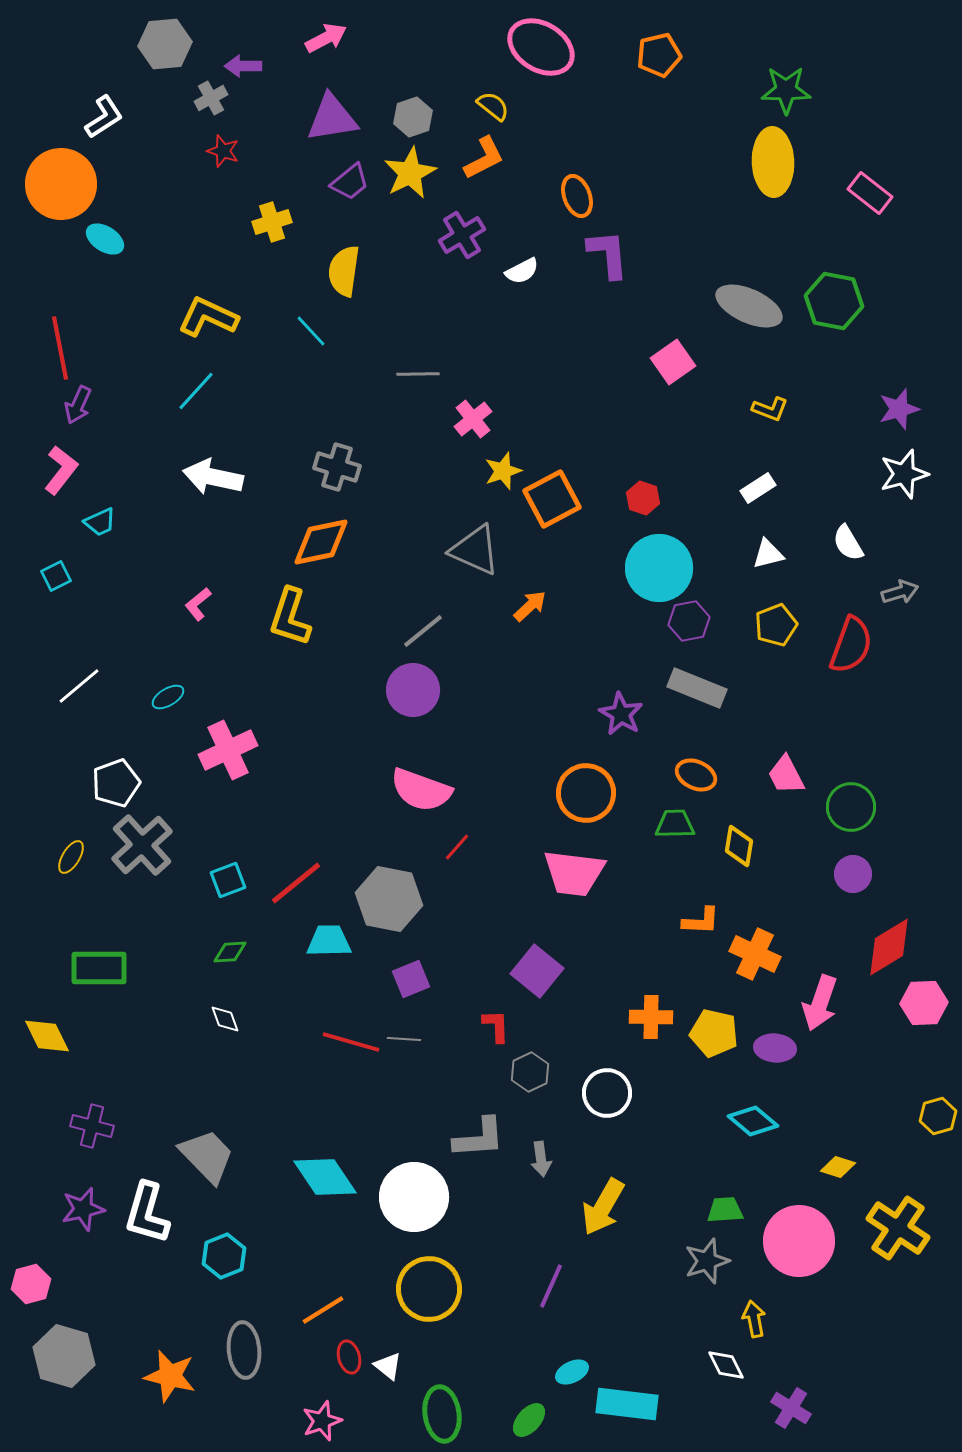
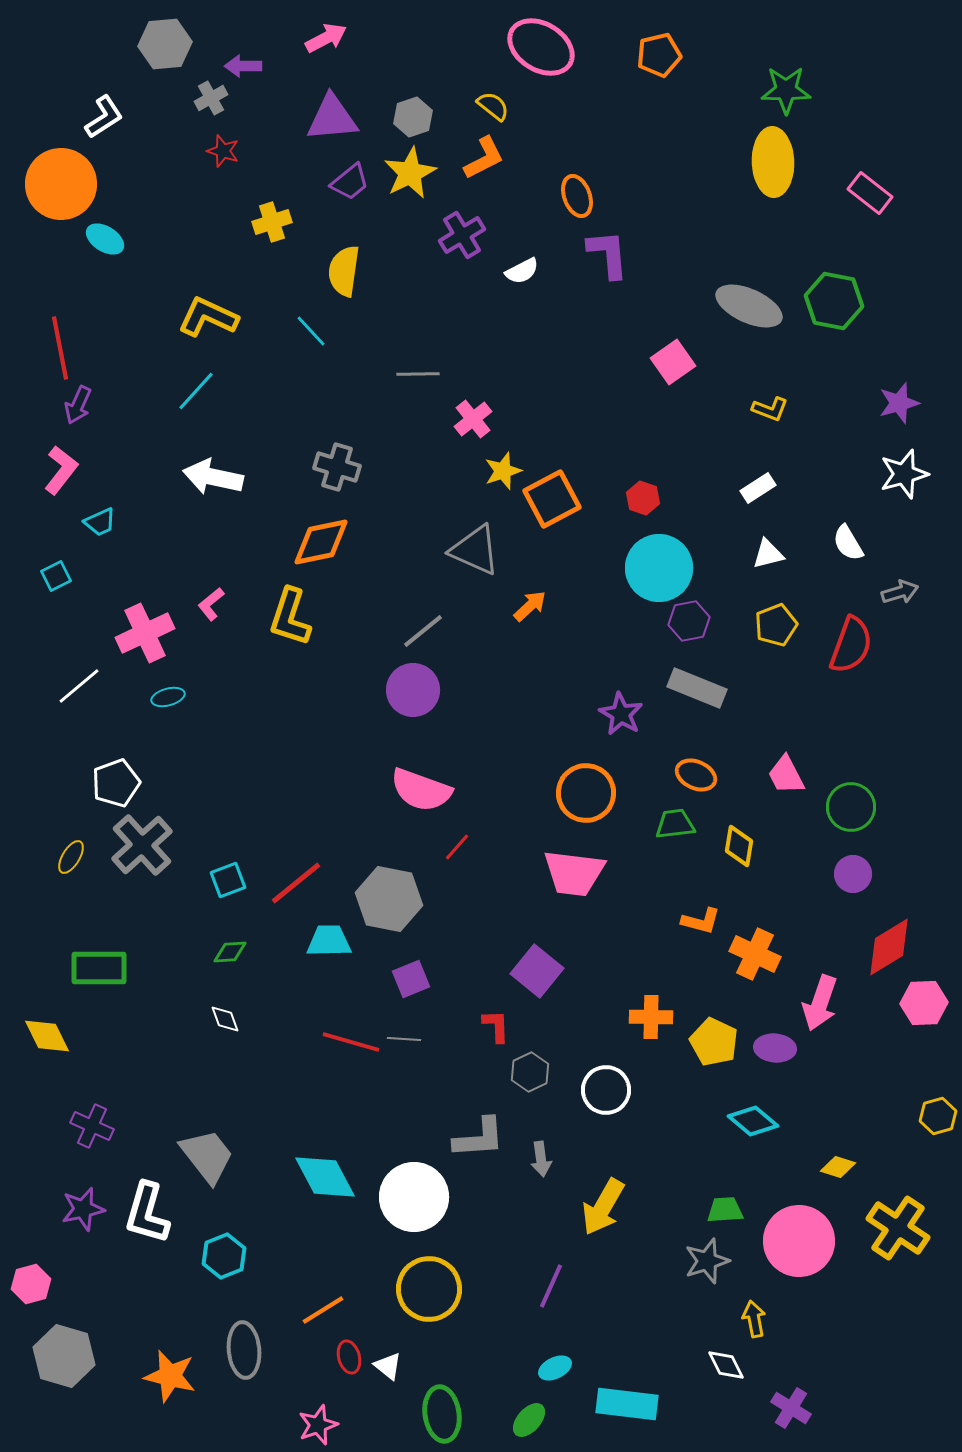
purple triangle at (332, 118): rotated 4 degrees clockwise
purple star at (899, 409): moved 6 px up
pink L-shape at (198, 604): moved 13 px right
cyan ellipse at (168, 697): rotated 16 degrees clockwise
pink cross at (228, 750): moved 83 px left, 117 px up
green trapezoid at (675, 824): rotated 6 degrees counterclockwise
orange L-shape at (701, 921): rotated 12 degrees clockwise
yellow pentagon at (714, 1033): moved 9 px down; rotated 12 degrees clockwise
white circle at (607, 1093): moved 1 px left, 3 px up
purple cross at (92, 1126): rotated 9 degrees clockwise
gray trapezoid at (207, 1156): rotated 6 degrees clockwise
cyan diamond at (325, 1177): rotated 6 degrees clockwise
cyan ellipse at (572, 1372): moved 17 px left, 4 px up
pink star at (322, 1421): moved 4 px left, 4 px down
